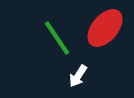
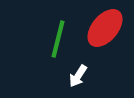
green line: moved 1 px right, 1 px down; rotated 48 degrees clockwise
